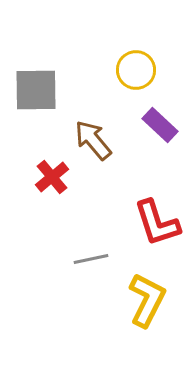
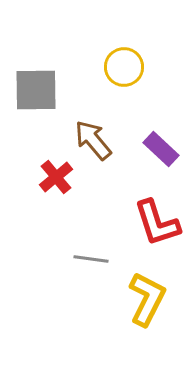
yellow circle: moved 12 px left, 3 px up
purple rectangle: moved 1 px right, 24 px down
red cross: moved 4 px right
gray line: rotated 20 degrees clockwise
yellow L-shape: moved 1 px up
